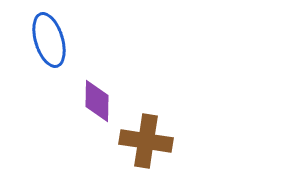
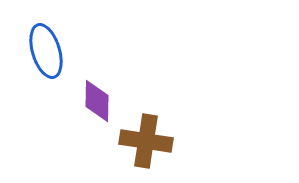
blue ellipse: moved 3 px left, 11 px down
